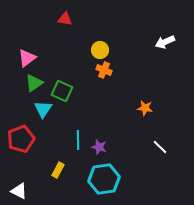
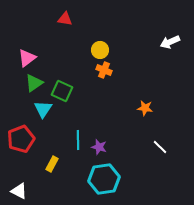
white arrow: moved 5 px right
yellow rectangle: moved 6 px left, 6 px up
